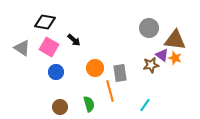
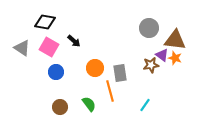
black arrow: moved 1 px down
green semicircle: rotated 21 degrees counterclockwise
